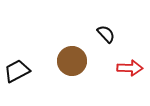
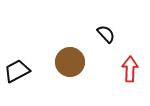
brown circle: moved 2 px left, 1 px down
red arrow: moved 1 px down; rotated 90 degrees counterclockwise
